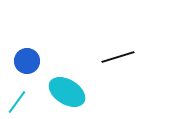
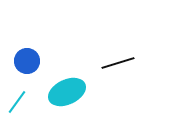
black line: moved 6 px down
cyan ellipse: rotated 57 degrees counterclockwise
